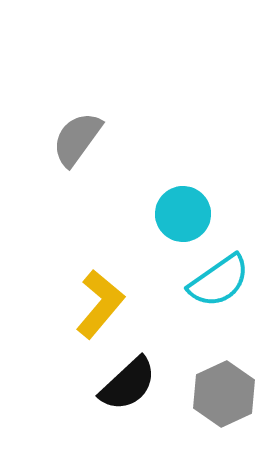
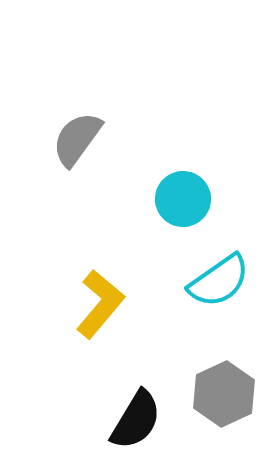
cyan circle: moved 15 px up
black semicircle: moved 8 px right, 36 px down; rotated 16 degrees counterclockwise
